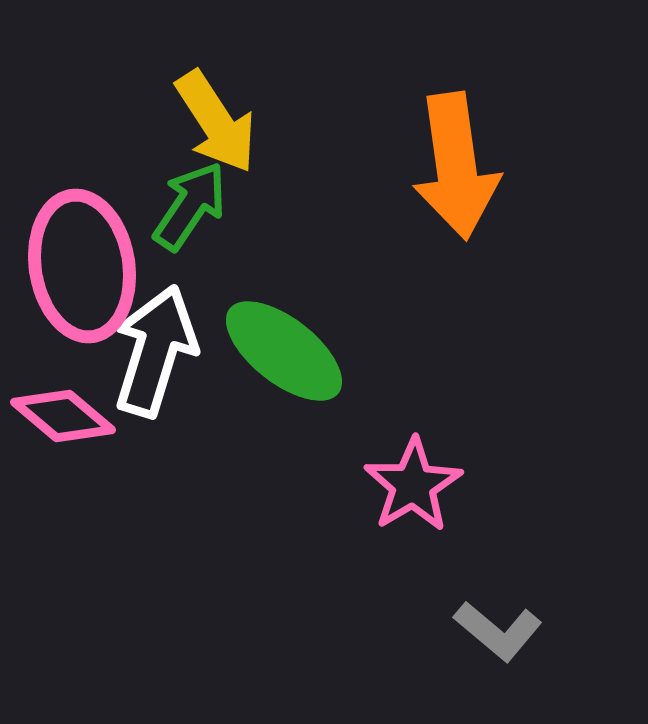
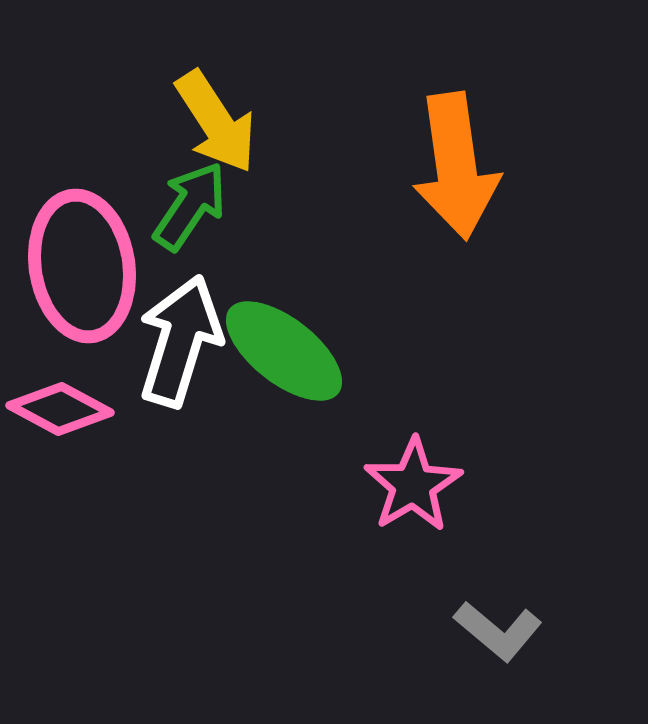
white arrow: moved 25 px right, 10 px up
pink diamond: moved 3 px left, 7 px up; rotated 12 degrees counterclockwise
